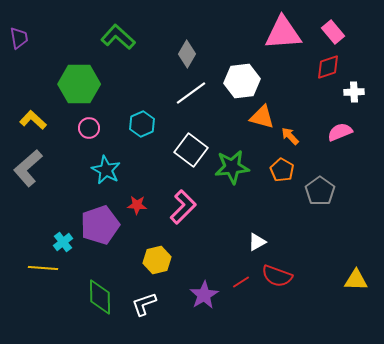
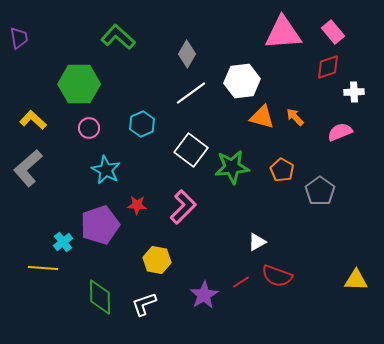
orange arrow: moved 5 px right, 19 px up
yellow hexagon: rotated 24 degrees clockwise
